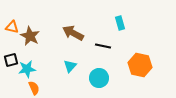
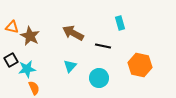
black square: rotated 16 degrees counterclockwise
